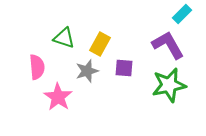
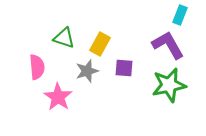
cyan rectangle: moved 2 px left, 1 px down; rotated 24 degrees counterclockwise
